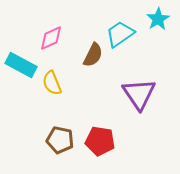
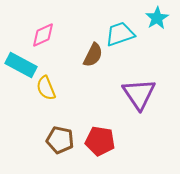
cyan star: moved 1 px left, 1 px up
cyan trapezoid: rotated 16 degrees clockwise
pink diamond: moved 8 px left, 3 px up
yellow semicircle: moved 6 px left, 5 px down
